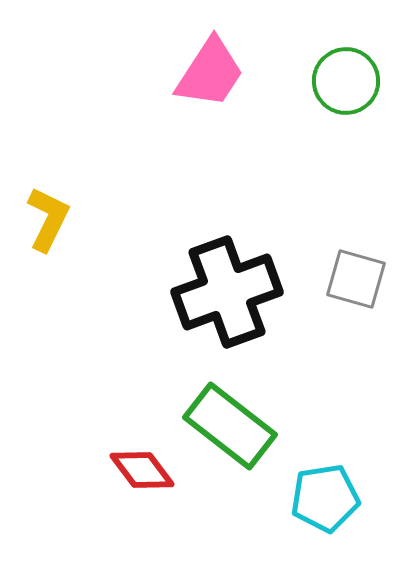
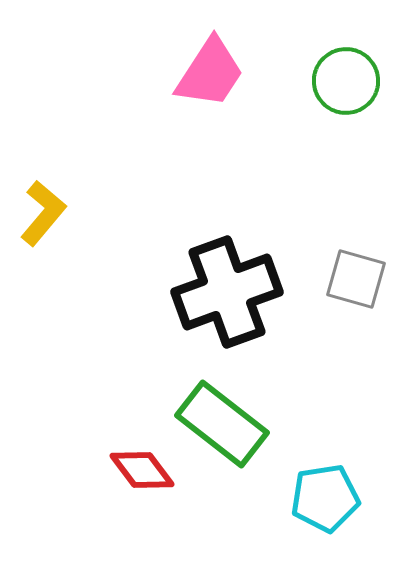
yellow L-shape: moved 5 px left, 6 px up; rotated 14 degrees clockwise
green rectangle: moved 8 px left, 2 px up
